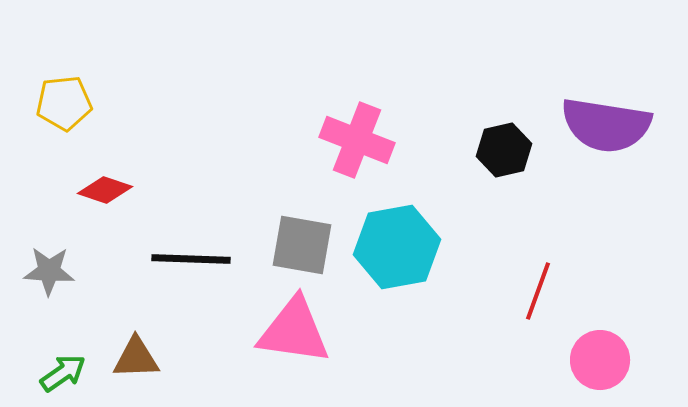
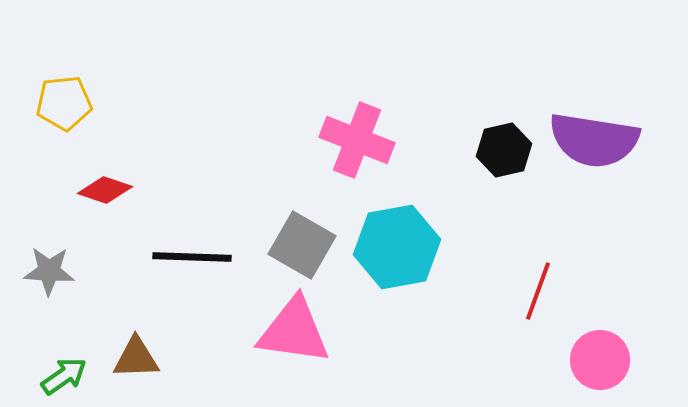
purple semicircle: moved 12 px left, 15 px down
gray square: rotated 20 degrees clockwise
black line: moved 1 px right, 2 px up
green arrow: moved 1 px right, 3 px down
